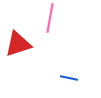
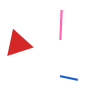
pink line: moved 11 px right, 7 px down; rotated 8 degrees counterclockwise
